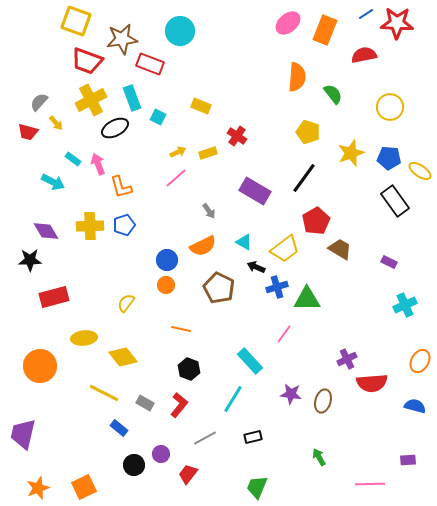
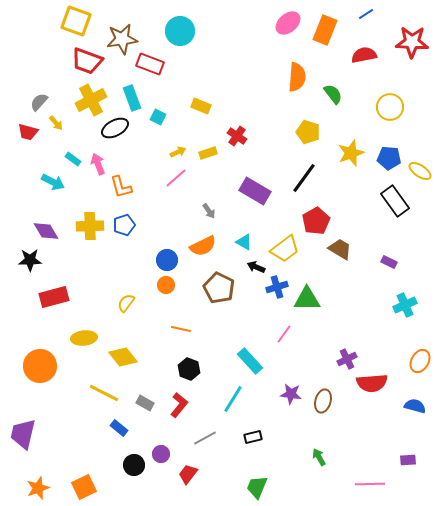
red star at (397, 23): moved 15 px right, 19 px down
